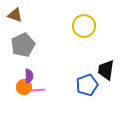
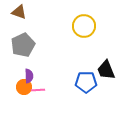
brown triangle: moved 4 px right, 3 px up
black trapezoid: rotated 30 degrees counterclockwise
blue pentagon: moved 1 px left, 3 px up; rotated 20 degrees clockwise
